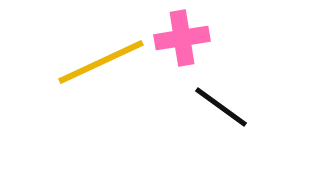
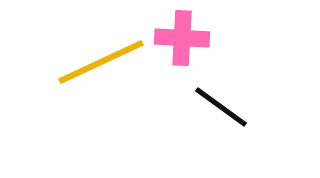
pink cross: rotated 12 degrees clockwise
